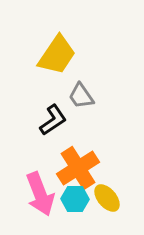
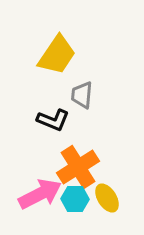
gray trapezoid: moved 1 px right, 1 px up; rotated 40 degrees clockwise
black L-shape: rotated 56 degrees clockwise
orange cross: moved 1 px up
pink arrow: rotated 96 degrees counterclockwise
yellow ellipse: rotated 8 degrees clockwise
